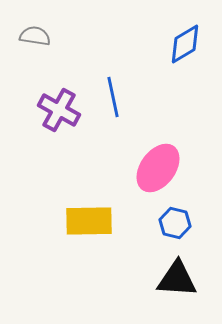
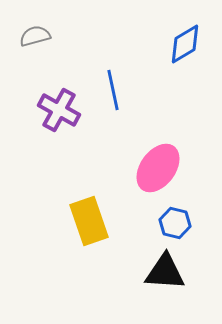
gray semicircle: rotated 24 degrees counterclockwise
blue line: moved 7 px up
yellow rectangle: rotated 72 degrees clockwise
black triangle: moved 12 px left, 7 px up
